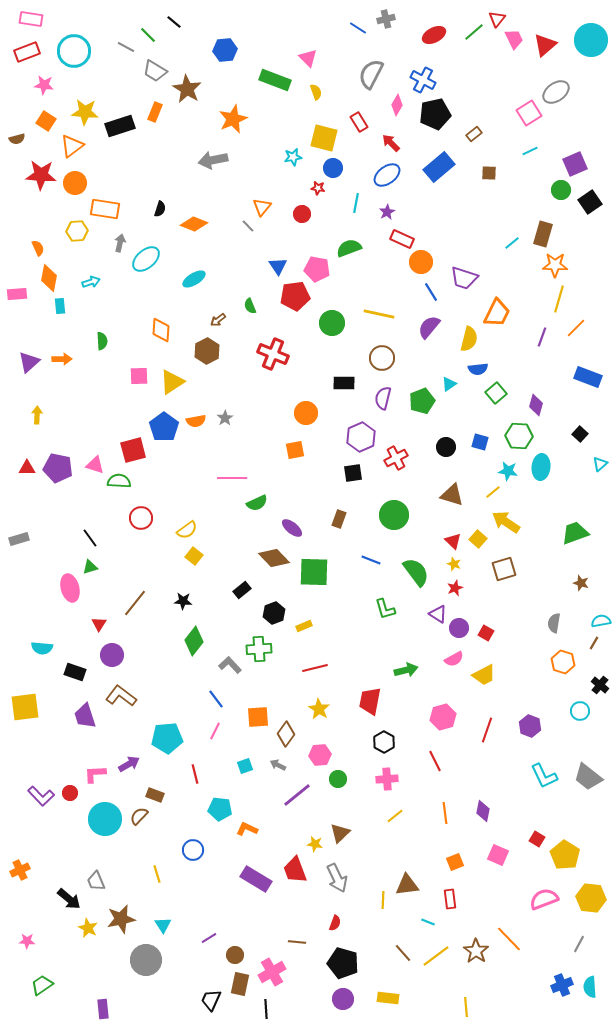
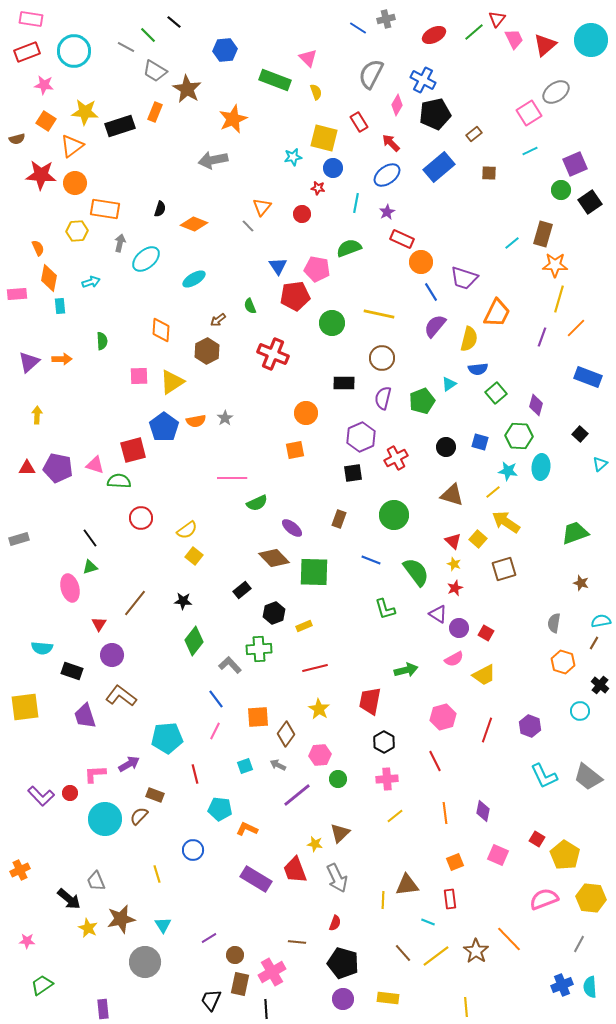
purple semicircle at (429, 327): moved 6 px right, 1 px up
black rectangle at (75, 672): moved 3 px left, 1 px up
gray circle at (146, 960): moved 1 px left, 2 px down
